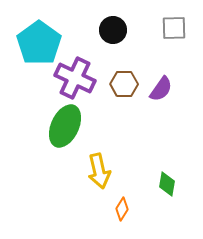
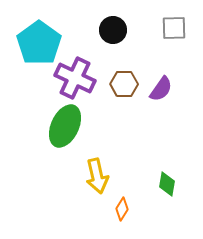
yellow arrow: moved 2 px left, 5 px down
